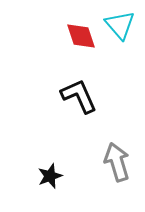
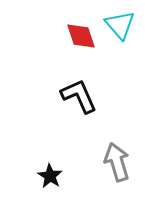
black star: rotated 20 degrees counterclockwise
